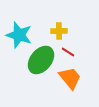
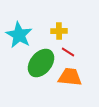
cyan star: rotated 12 degrees clockwise
green ellipse: moved 3 px down
orange trapezoid: moved 1 px up; rotated 45 degrees counterclockwise
